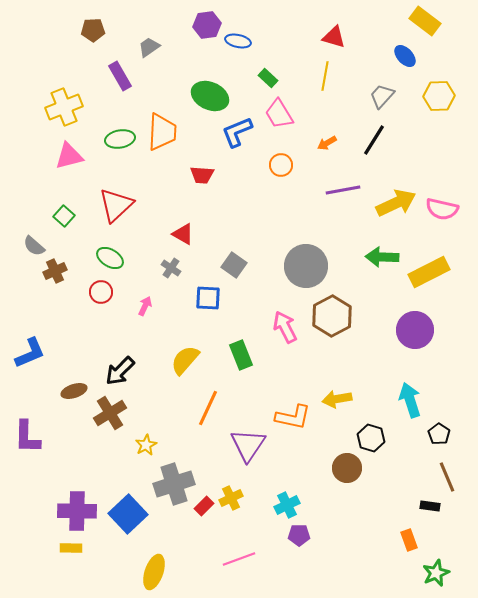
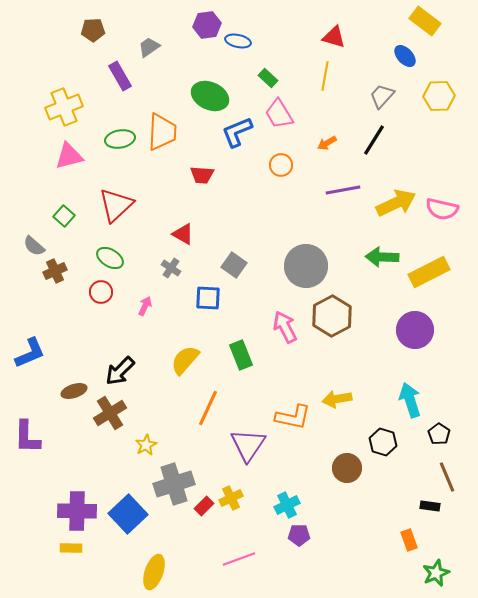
black hexagon at (371, 438): moved 12 px right, 4 px down
